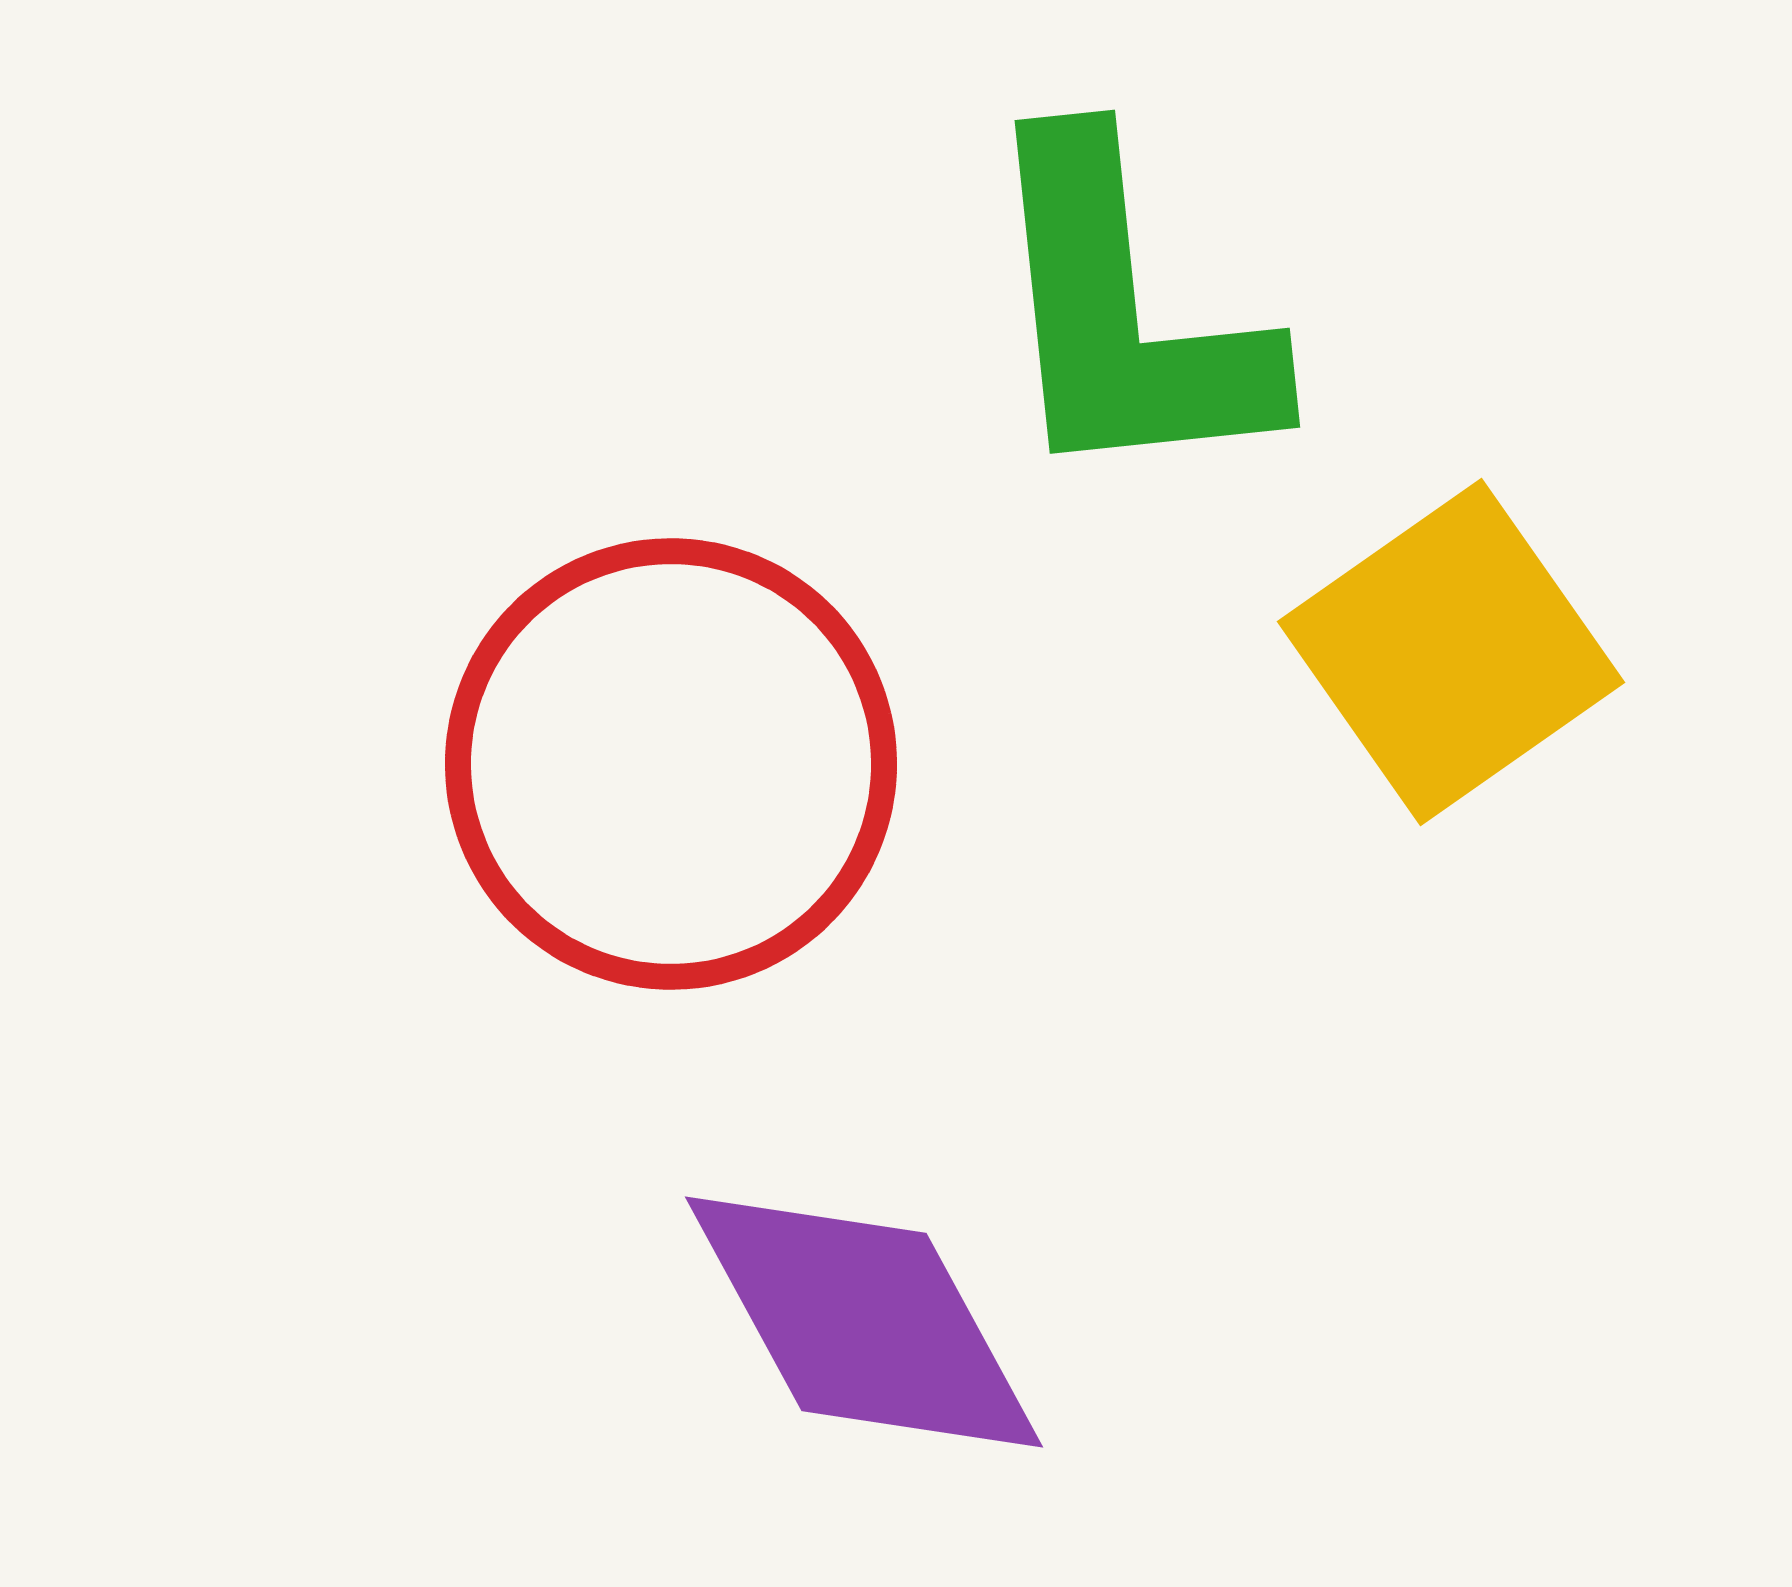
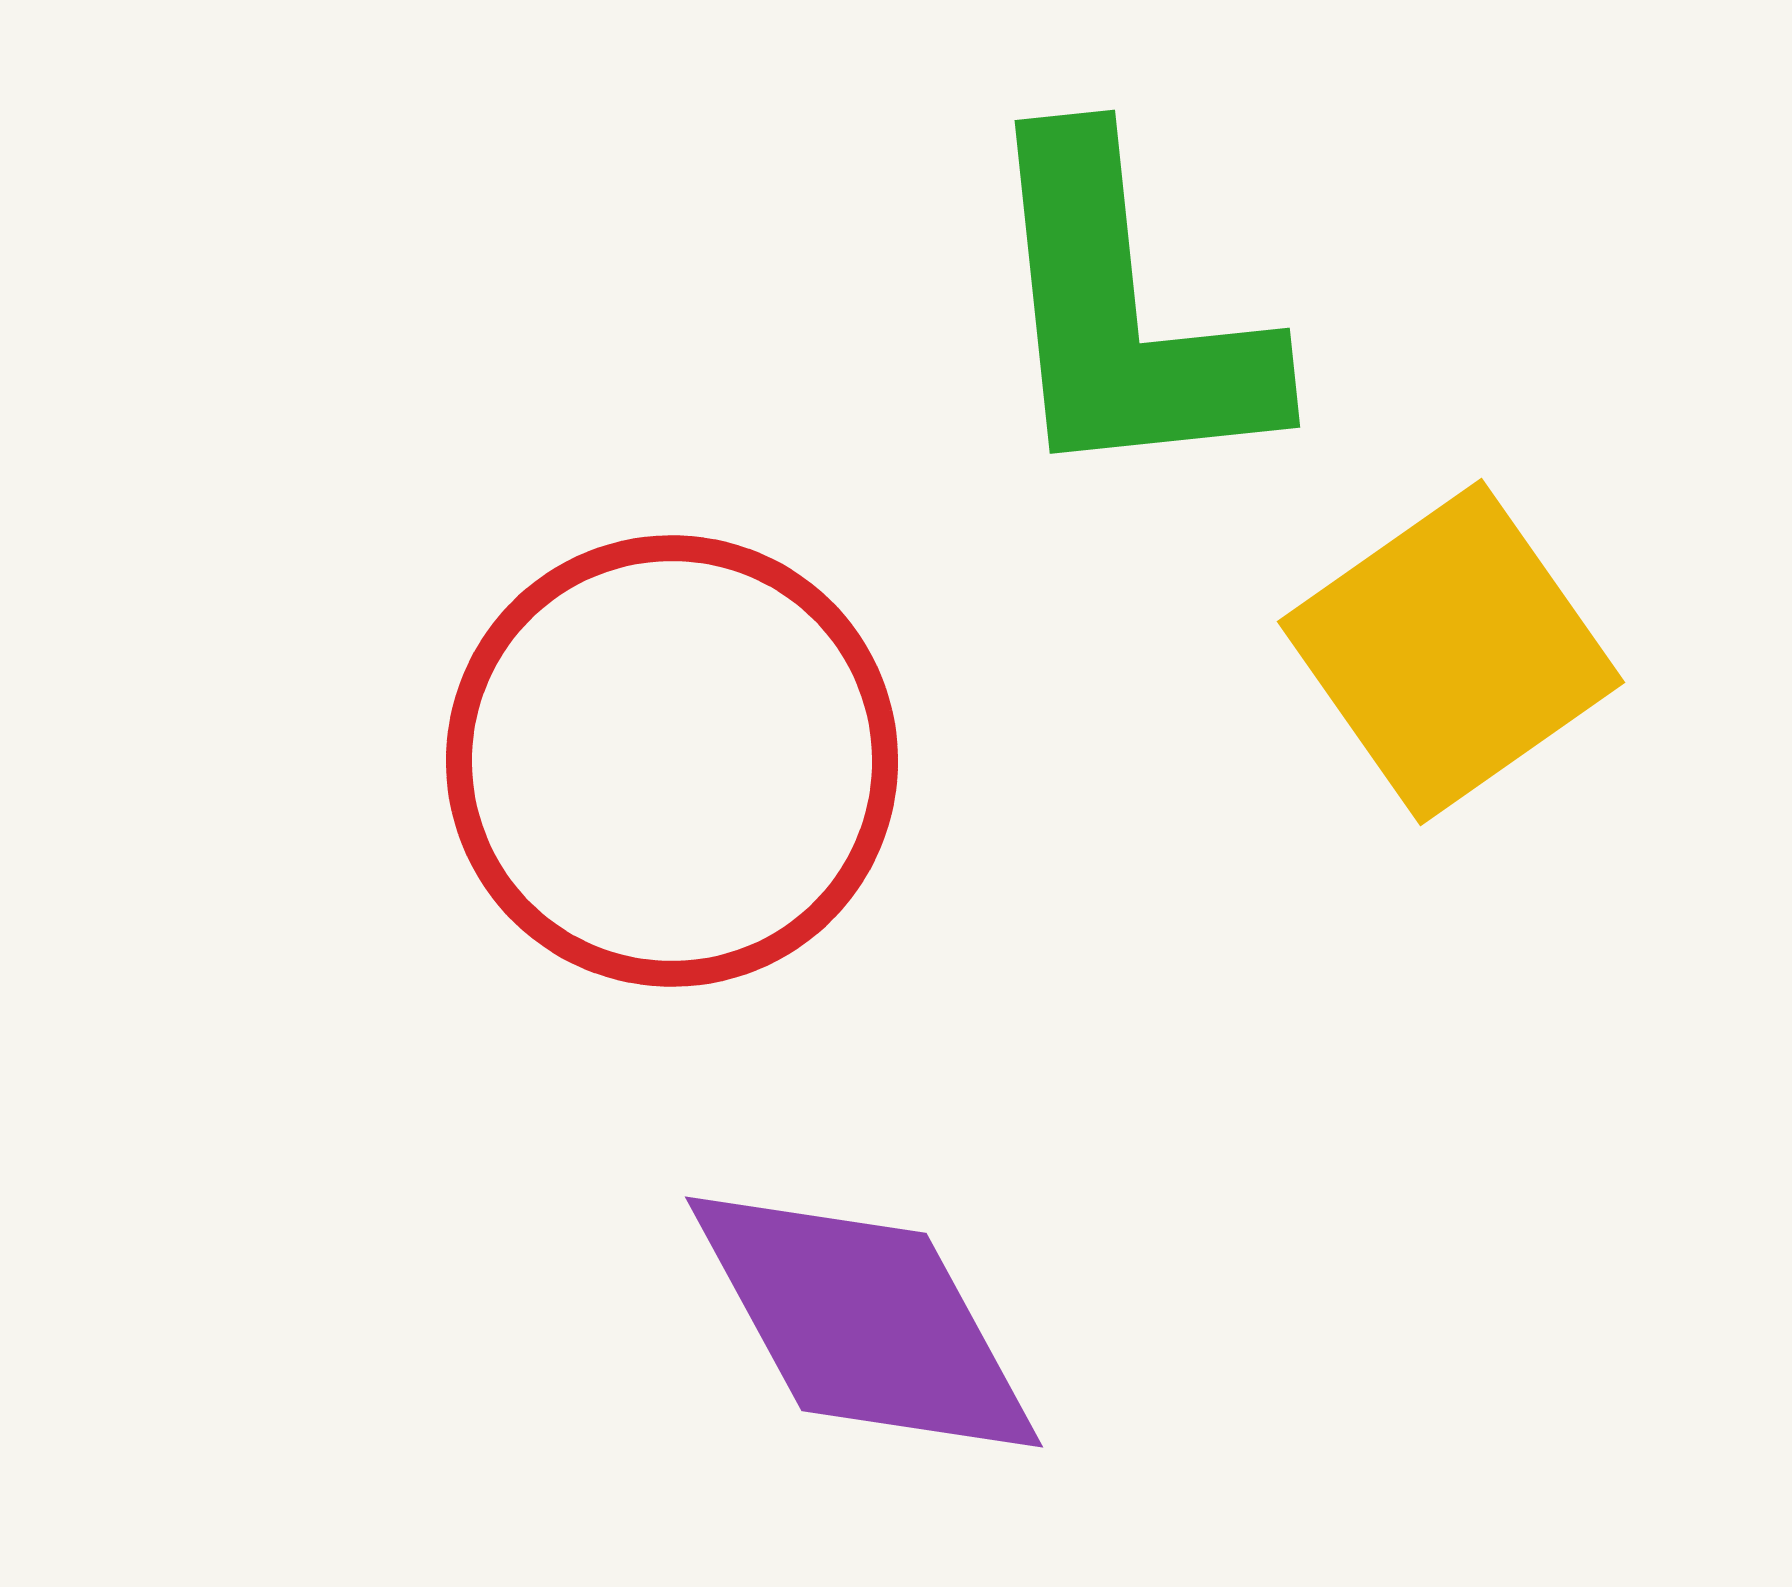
red circle: moved 1 px right, 3 px up
